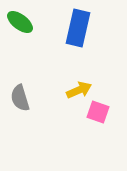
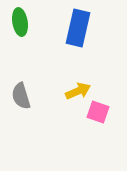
green ellipse: rotated 44 degrees clockwise
yellow arrow: moved 1 px left, 1 px down
gray semicircle: moved 1 px right, 2 px up
